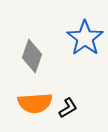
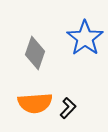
gray diamond: moved 3 px right, 3 px up
black L-shape: rotated 15 degrees counterclockwise
